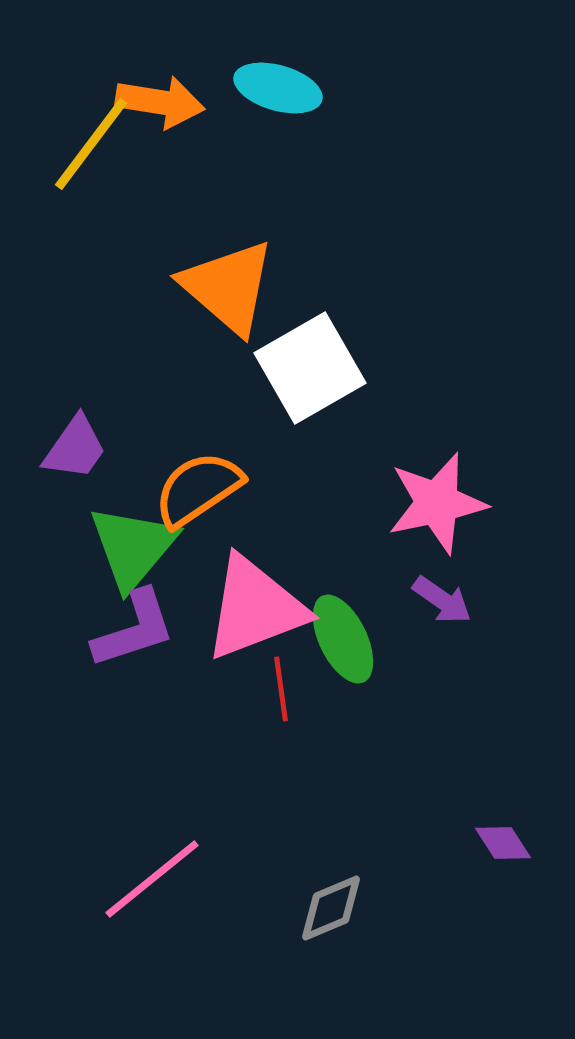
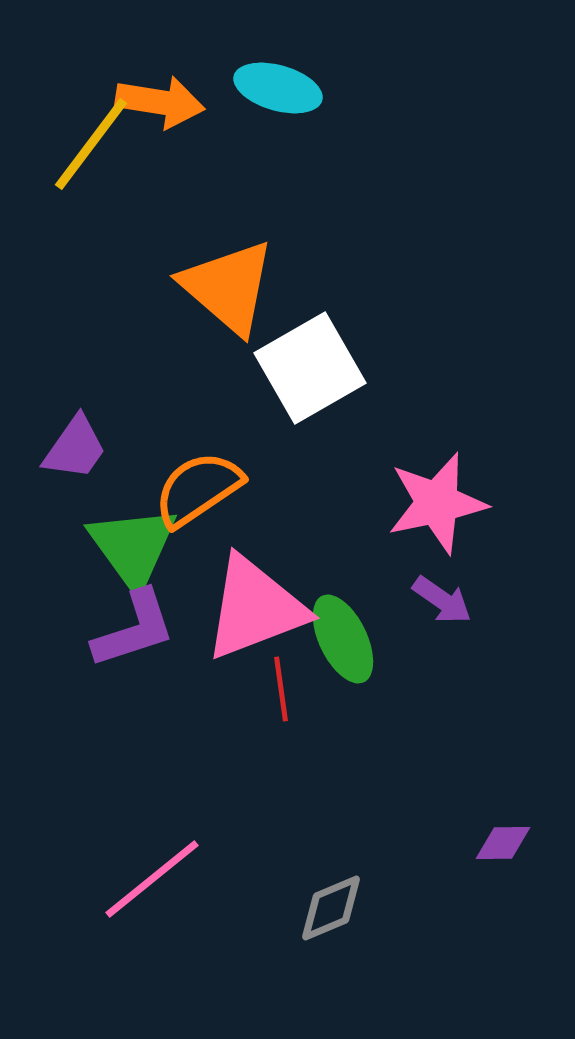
green triangle: rotated 16 degrees counterclockwise
purple diamond: rotated 58 degrees counterclockwise
